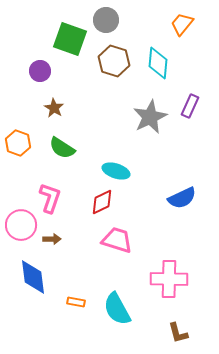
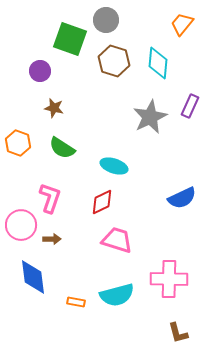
brown star: rotated 18 degrees counterclockwise
cyan ellipse: moved 2 px left, 5 px up
cyan semicircle: moved 14 px up; rotated 76 degrees counterclockwise
